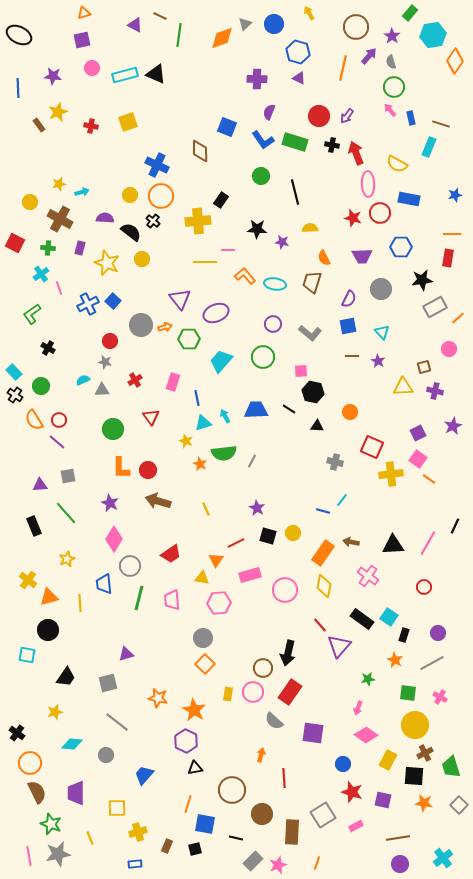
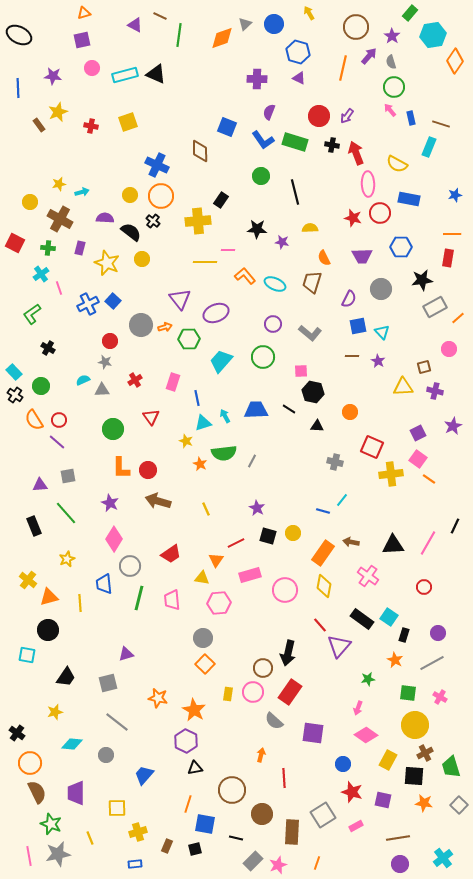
cyan ellipse at (275, 284): rotated 15 degrees clockwise
blue square at (348, 326): moved 10 px right
